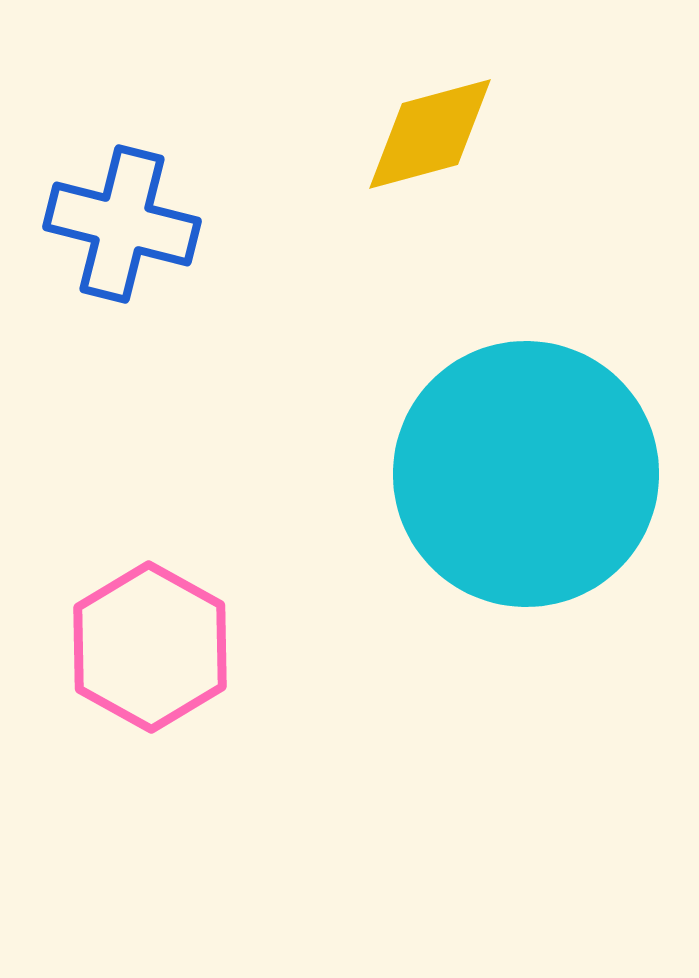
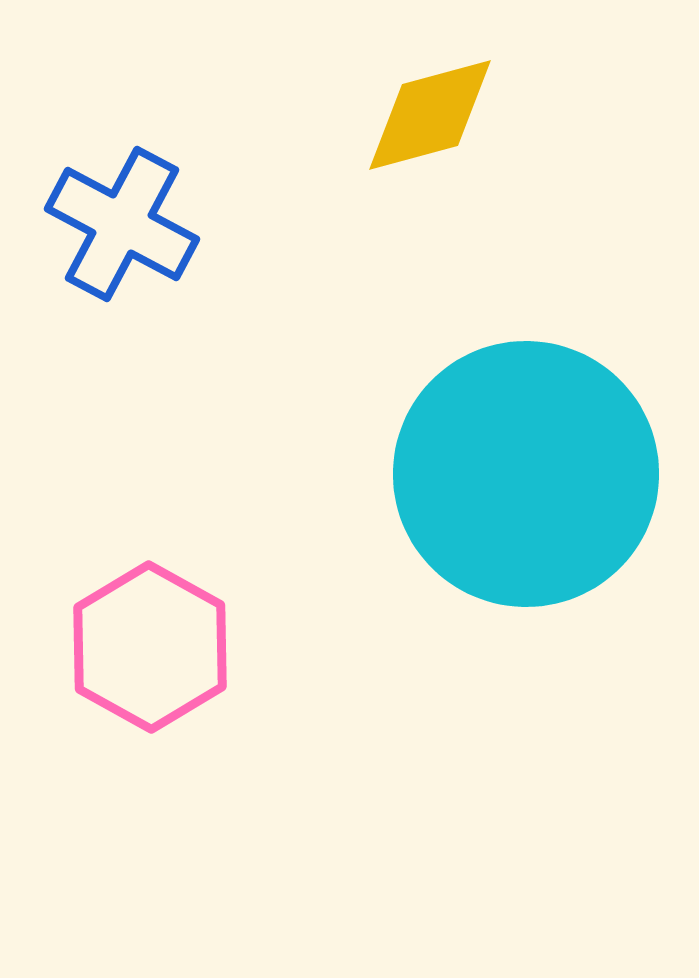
yellow diamond: moved 19 px up
blue cross: rotated 14 degrees clockwise
